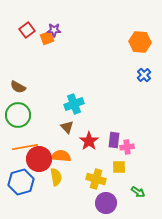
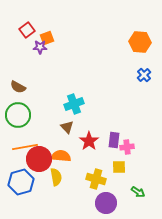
purple star: moved 14 px left, 17 px down
